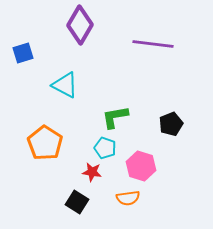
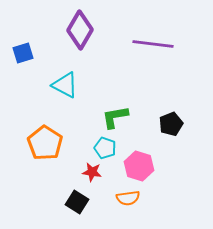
purple diamond: moved 5 px down
pink hexagon: moved 2 px left
